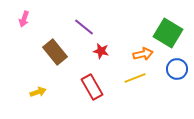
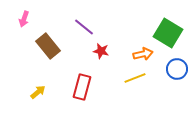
brown rectangle: moved 7 px left, 6 px up
red rectangle: moved 10 px left; rotated 45 degrees clockwise
yellow arrow: rotated 21 degrees counterclockwise
